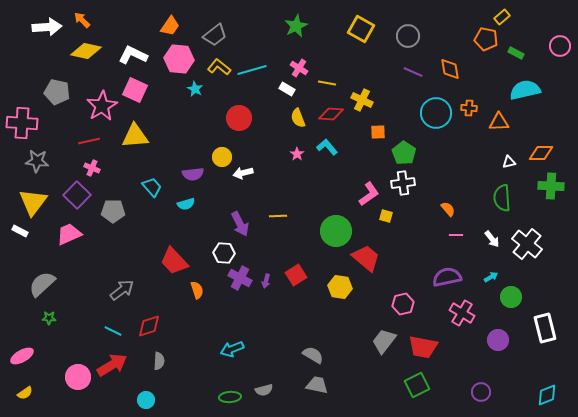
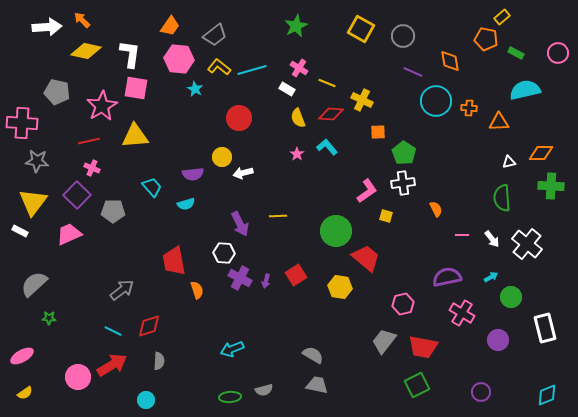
gray circle at (408, 36): moved 5 px left
pink circle at (560, 46): moved 2 px left, 7 px down
white L-shape at (133, 55): moved 3 px left, 1 px up; rotated 72 degrees clockwise
orange diamond at (450, 69): moved 8 px up
yellow line at (327, 83): rotated 12 degrees clockwise
pink square at (135, 90): moved 1 px right, 2 px up; rotated 15 degrees counterclockwise
cyan circle at (436, 113): moved 12 px up
pink L-shape at (369, 194): moved 2 px left, 3 px up
orange semicircle at (448, 209): moved 12 px left; rotated 14 degrees clockwise
pink line at (456, 235): moved 6 px right
red trapezoid at (174, 261): rotated 32 degrees clockwise
gray semicircle at (42, 284): moved 8 px left
